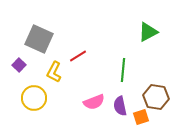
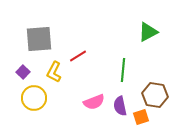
gray square: rotated 28 degrees counterclockwise
purple square: moved 4 px right, 7 px down
brown hexagon: moved 1 px left, 2 px up
